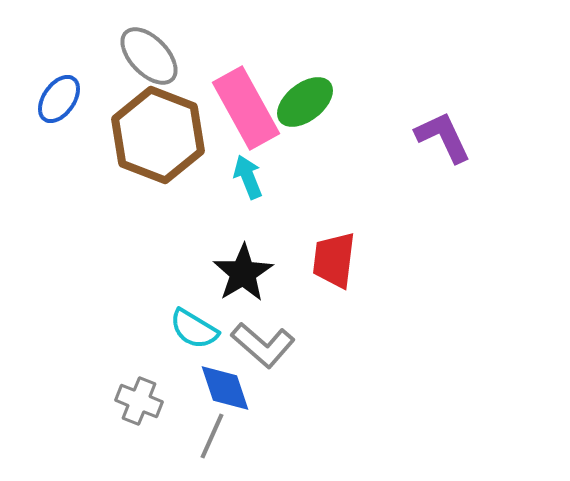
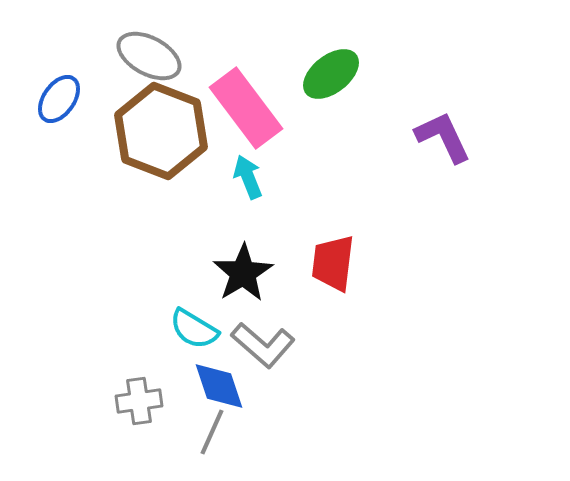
gray ellipse: rotated 18 degrees counterclockwise
green ellipse: moved 26 px right, 28 px up
pink rectangle: rotated 8 degrees counterclockwise
brown hexagon: moved 3 px right, 4 px up
red trapezoid: moved 1 px left, 3 px down
blue diamond: moved 6 px left, 2 px up
gray cross: rotated 30 degrees counterclockwise
gray line: moved 4 px up
